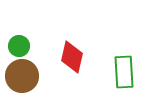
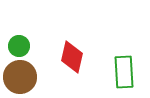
brown circle: moved 2 px left, 1 px down
